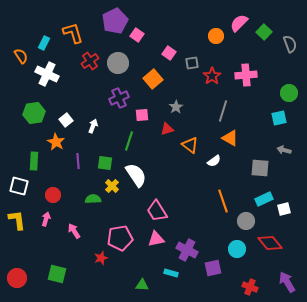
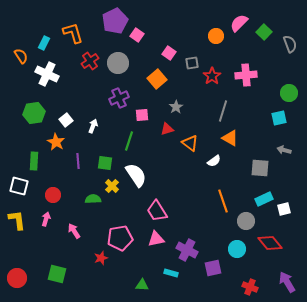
orange square at (153, 79): moved 4 px right
orange triangle at (190, 145): moved 2 px up
